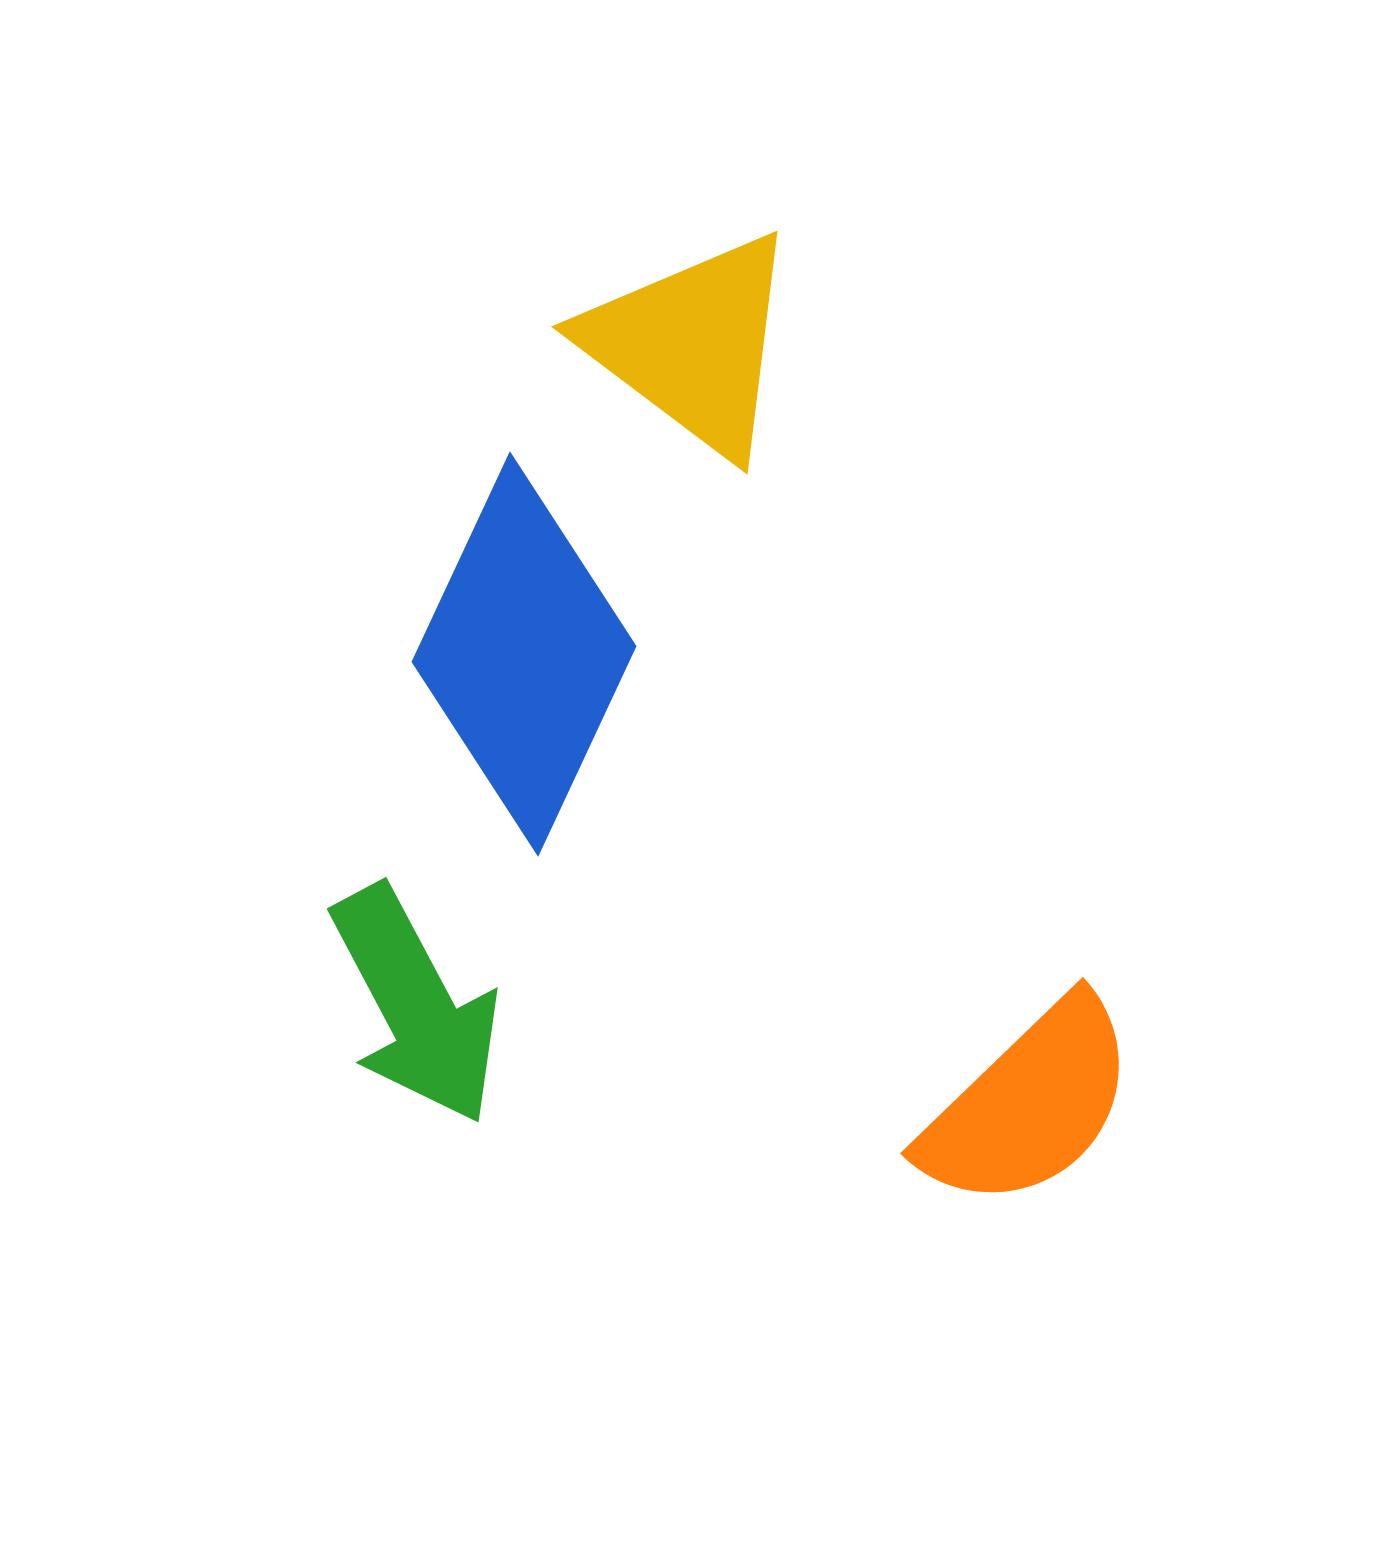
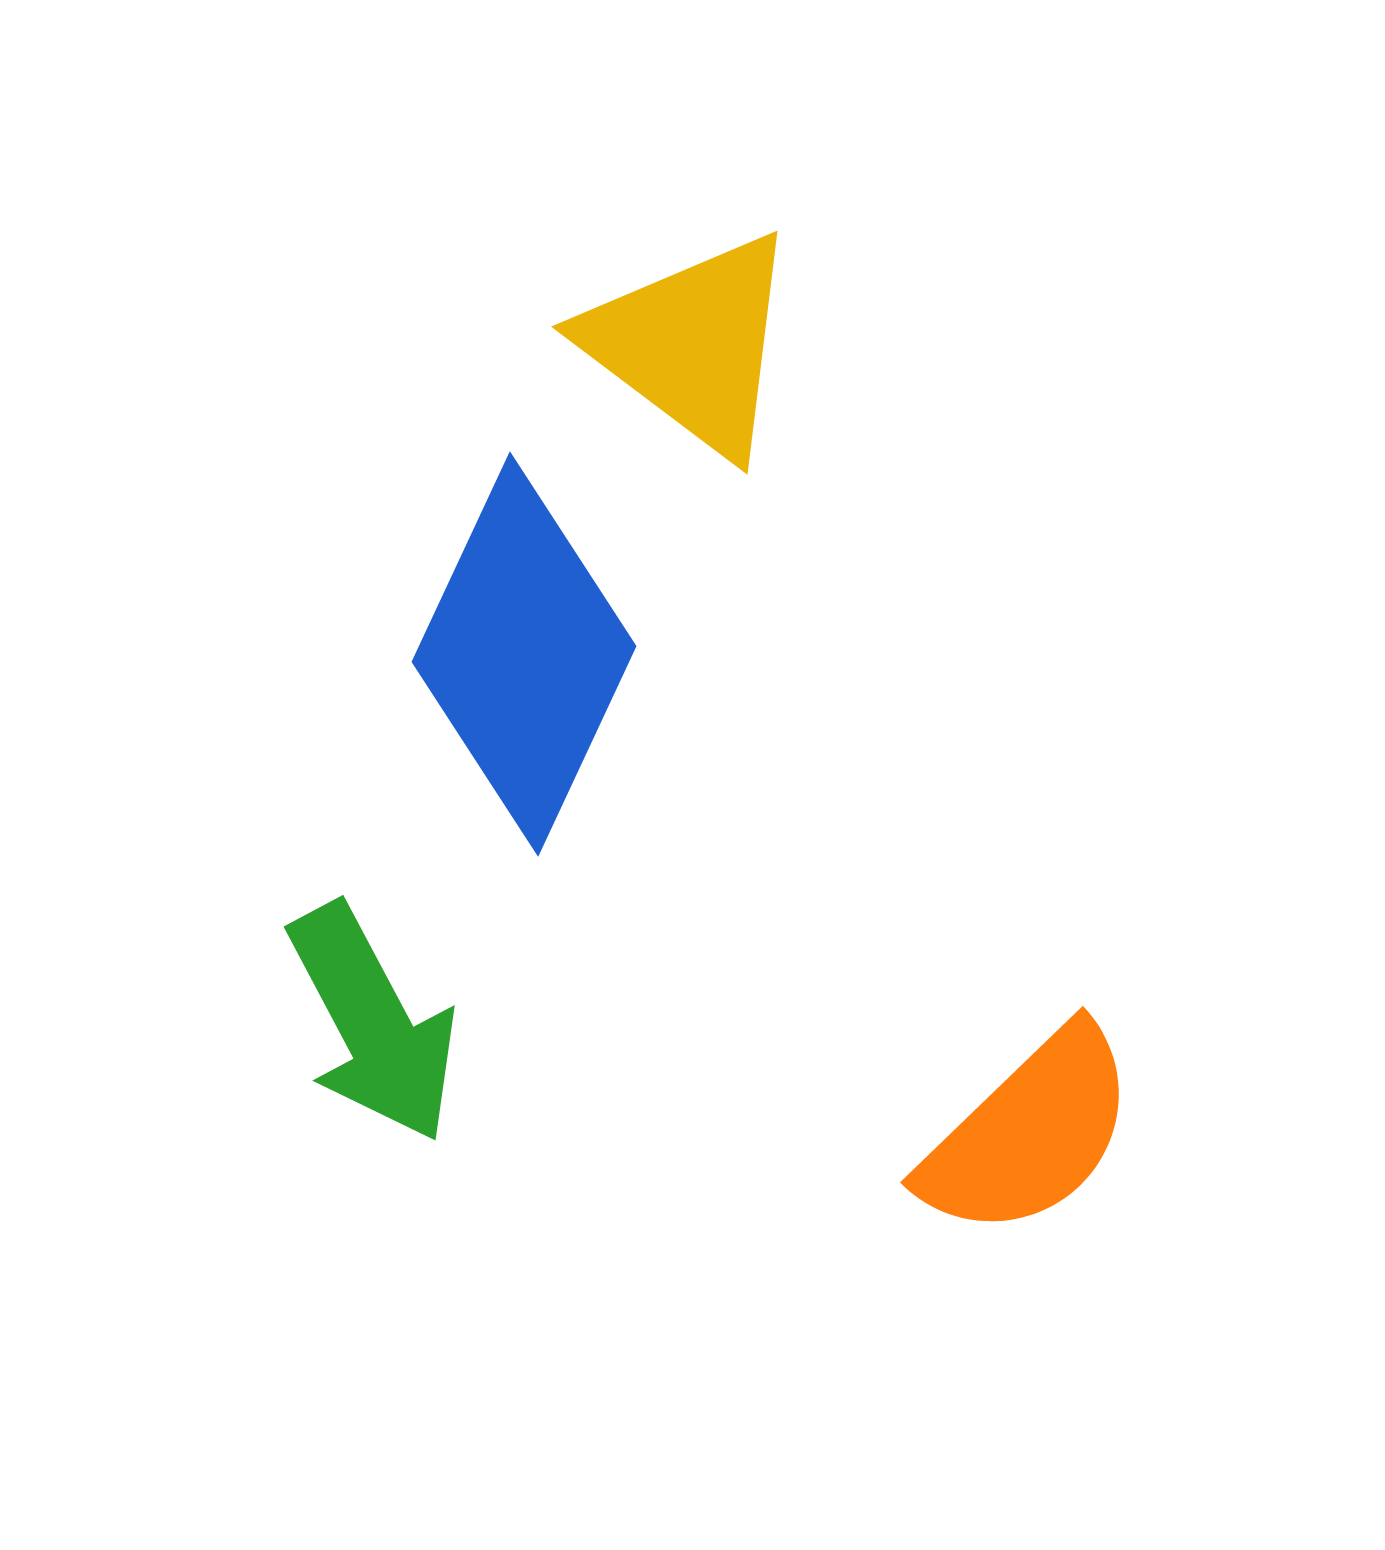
green arrow: moved 43 px left, 18 px down
orange semicircle: moved 29 px down
